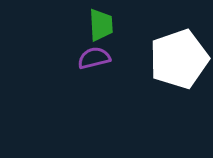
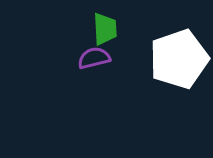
green trapezoid: moved 4 px right, 4 px down
